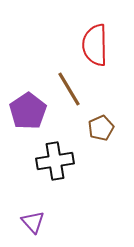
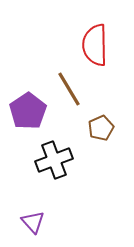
black cross: moved 1 px left, 1 px up; rotated 12 degrees counterclockwise
